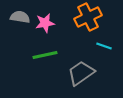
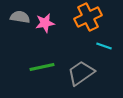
green line: moved 3 px left, 12 px down
